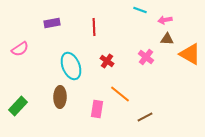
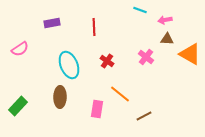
cyan ellipse: moved 2 px left, 1 px up
brown line: moved 1 px left, 1 px up
